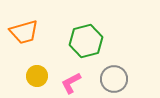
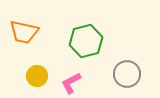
orange trapezoid: rotated 28 degrees clockwise
gray circle: moved 13 px right, 5 px up
